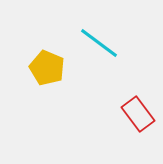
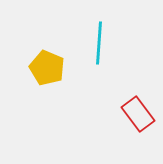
cyan line: rotated 57 degrees clockwise
